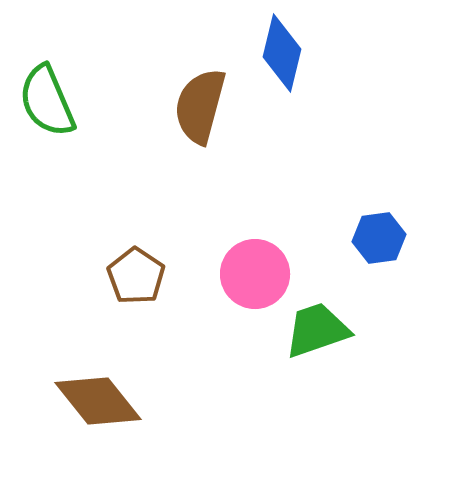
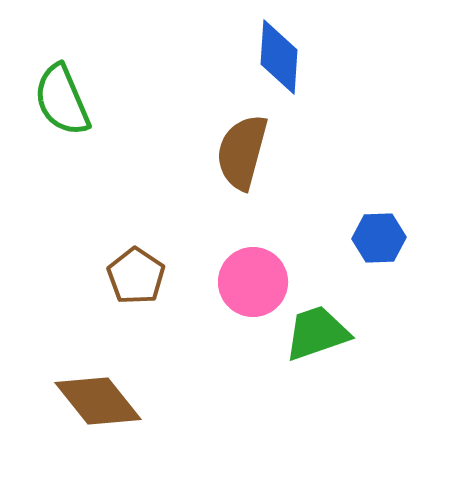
blue diamond: moved 3 px left, 4 px down; rotated 10 degrees counterclockwise
green semicircle: moved 15 px right, 1 px up
brown semicircle: moved 42 px right, 46 px down
blue hexagon: rotated 6 degrees clockwise
pink circle: moved 2 px left, 8 px down
green trapezoid: moved 3 px down
